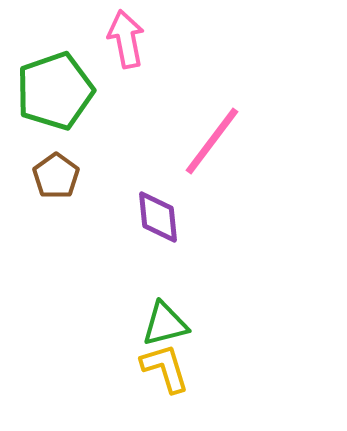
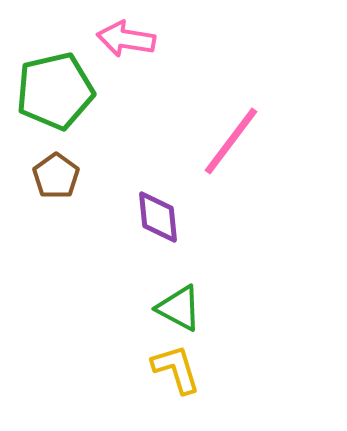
pink arrow: rotated 70 degrees counterclockwise
green pentagon: rotated 6 degrees clockwise
pink line: moved 19 px right
green triangle: moved 14 px right, 16 px up; rotated 42 degrees clockwise
yellow L-shape: moved 11 px right, 1 px down
